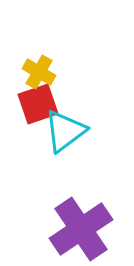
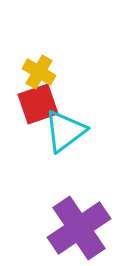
purple cross: moved 2 px left, 1 px up
